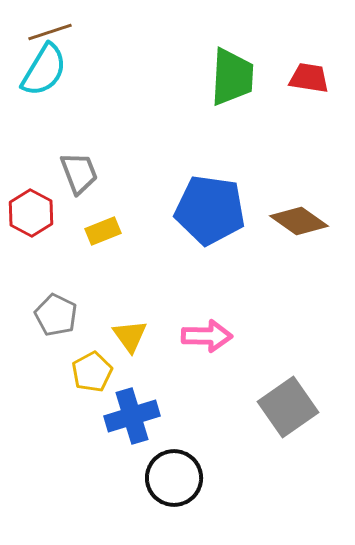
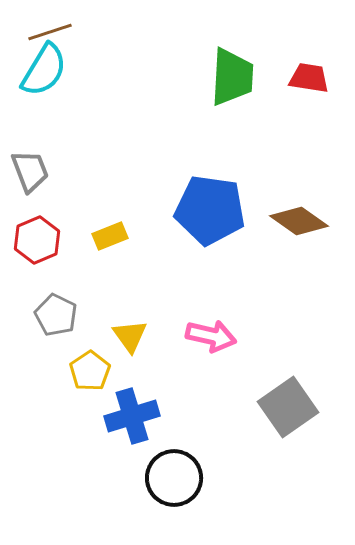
gray trapezoid: moved 49 px left, 2 px up
red hexagon: moved 6 px right, 27 px down; rotated 9 degrees clockwise
yellow rectangle: moved 7 px right, 5 px down
pink arrow: moved 4 px right; rotated 12 degrees clockwise
yellow pentagon: moved 2 px left, 1 px up; rotated 6 degrees counterclockwise
